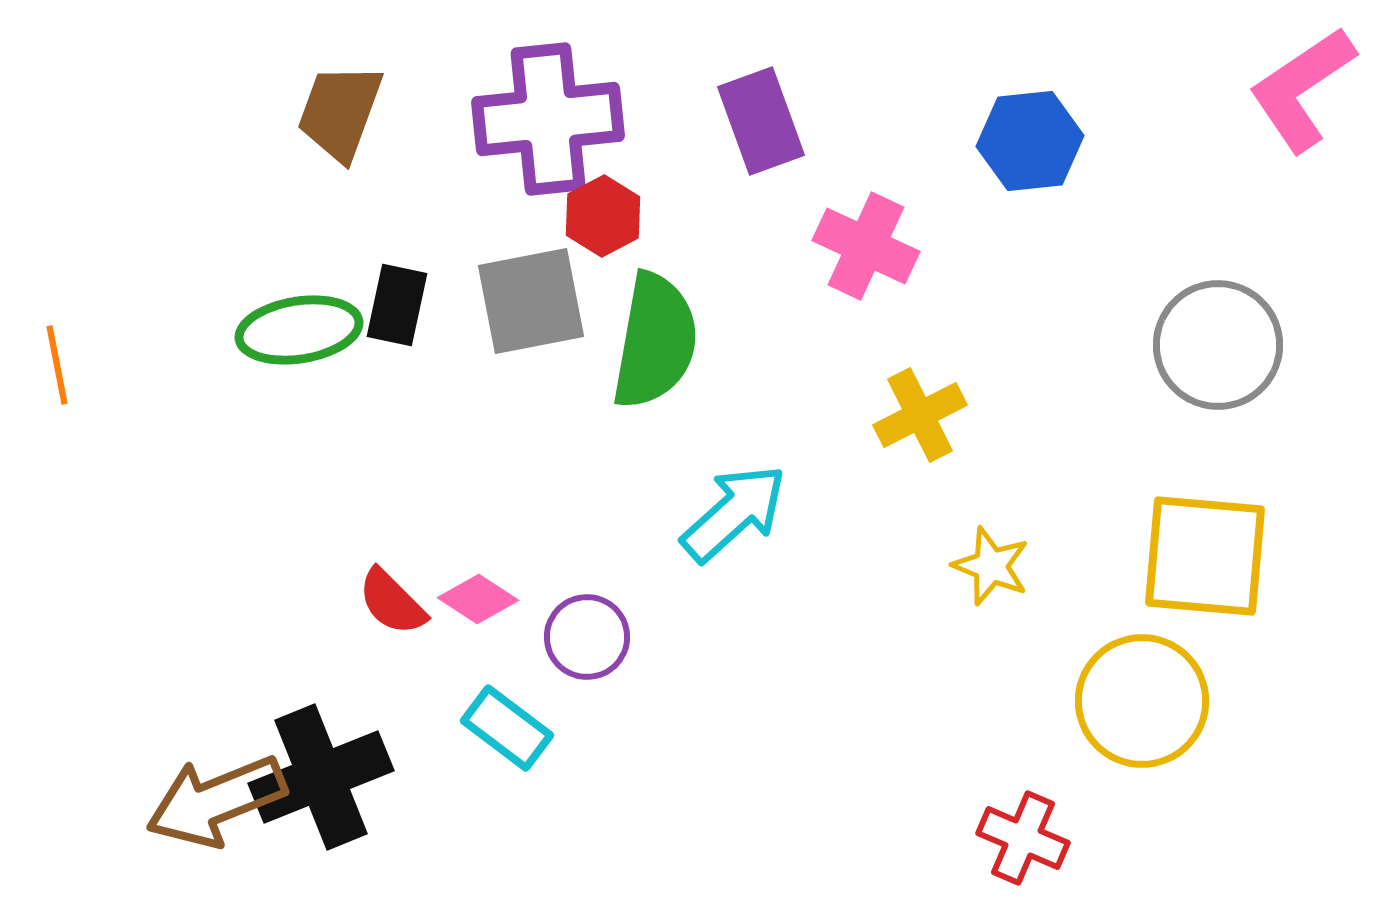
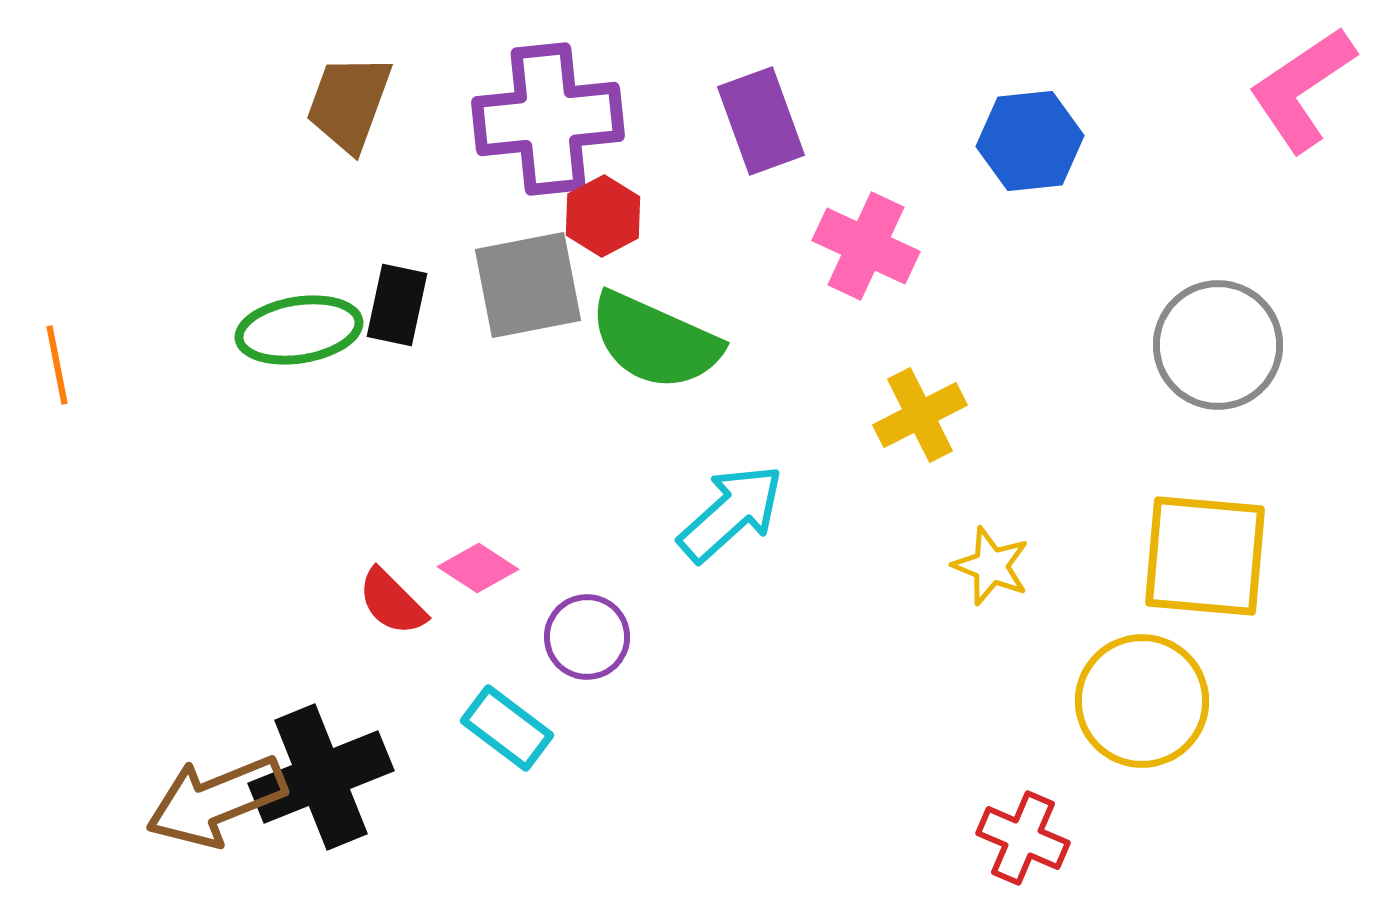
brown trapezoid: moved 9 px right, 9 px up
gray square: moved 3 px left, 16 px up
green semicircle: rotated 104 degrees clockwise
cyan arrow: moved 3 px left
pink diamond: moved 31 px up
